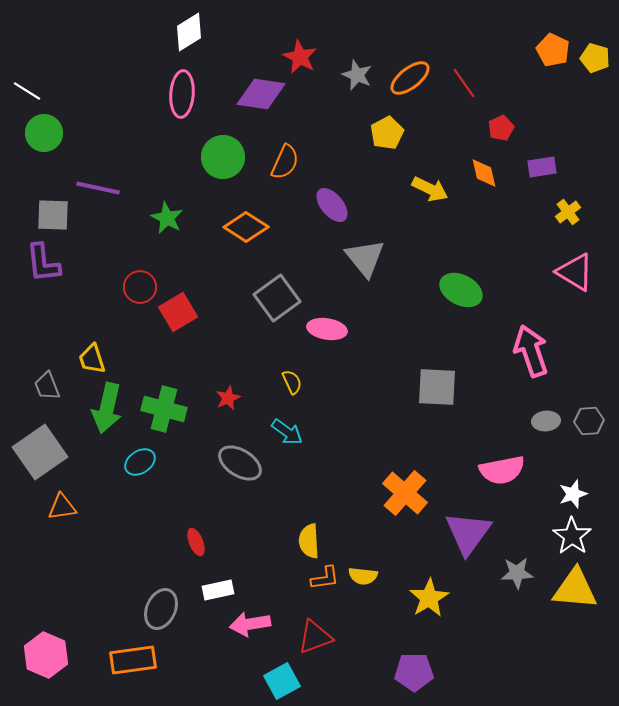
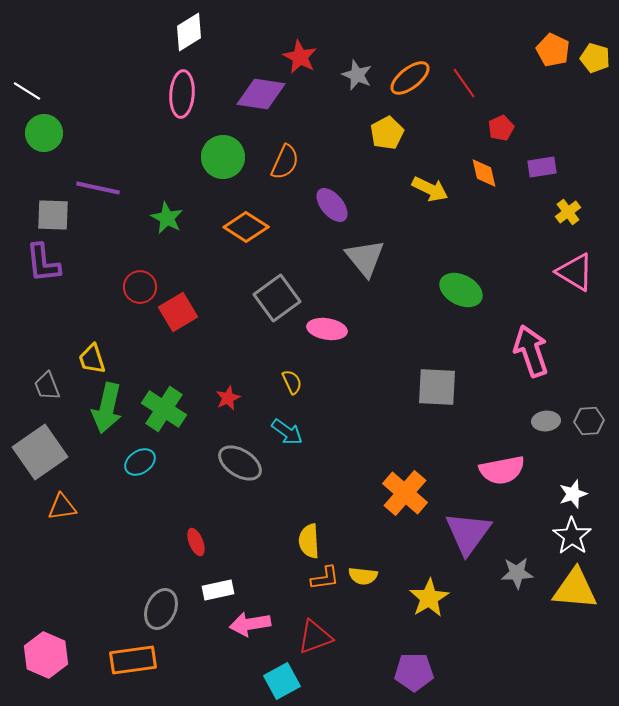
green cross at (164, 409): rotated 18 degrees clockwise
